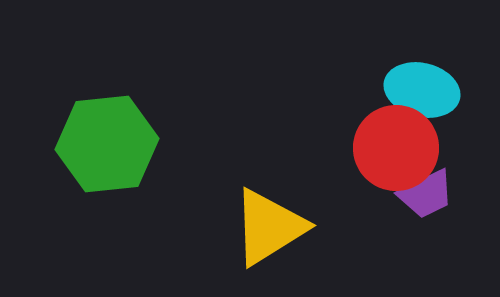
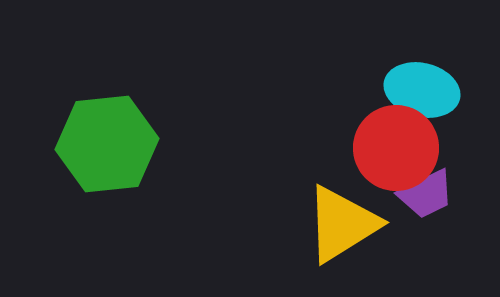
yellow triangle: moved 73 px right, 3 px up
